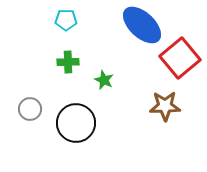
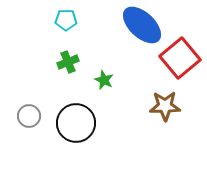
green cross: rotated 20 degrees counterclockwise
gray circle: moved 1 px left, 7 px down
